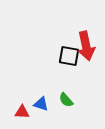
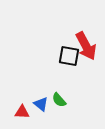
red arrow: rotated 16 degrees counterclockwise
green semicircle: moved 7 px left
blue triangle: rotated 21 degrees clockwise
